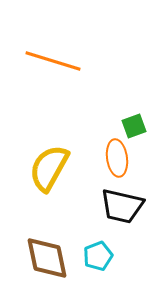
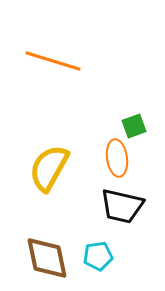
cyan pentagon: rotated 12 degrees clockwise
